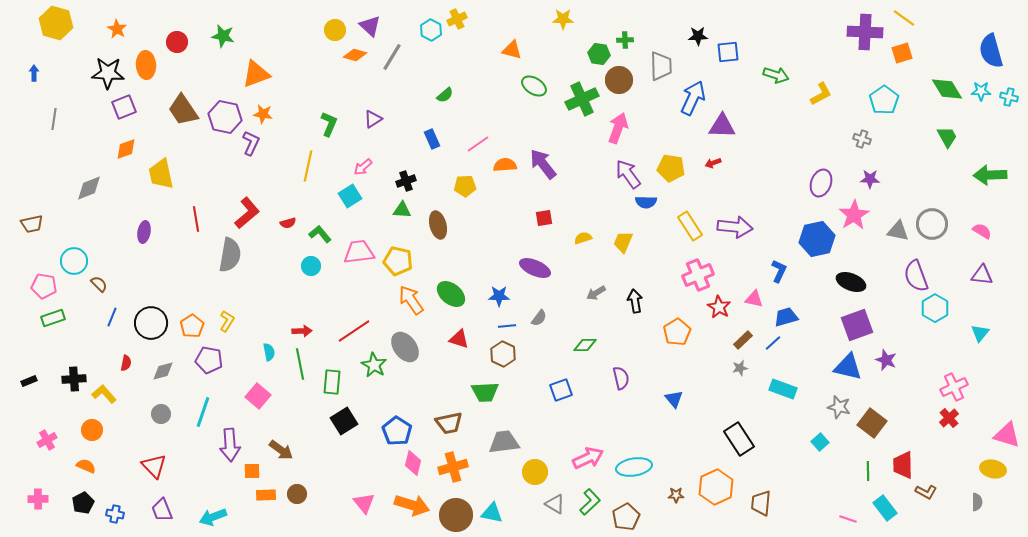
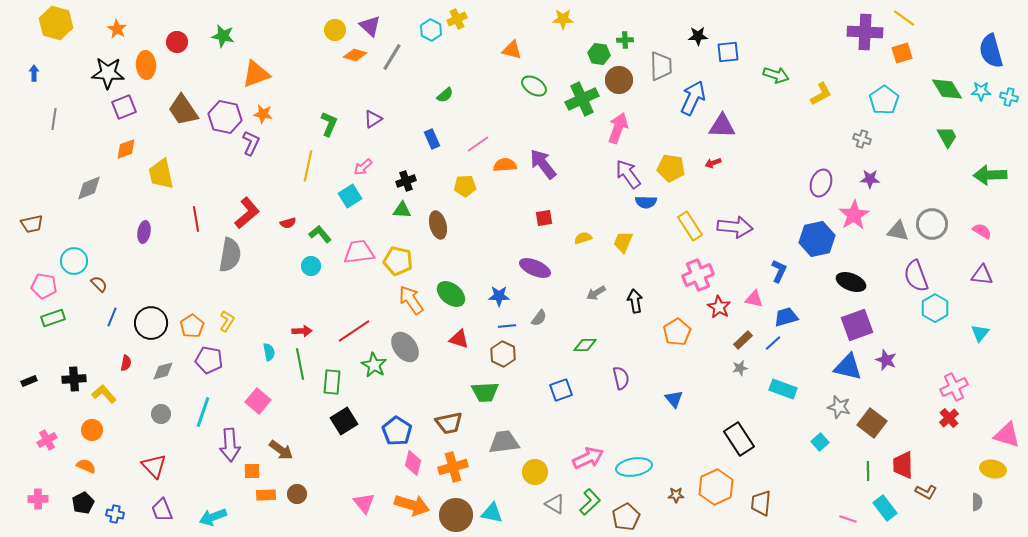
pink square at (258, 396): moved 5 px down
